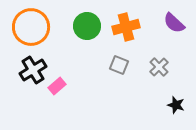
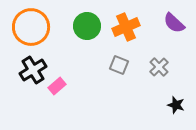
orange cross: rotated 8 degrees counterclockwise
